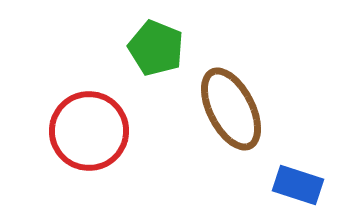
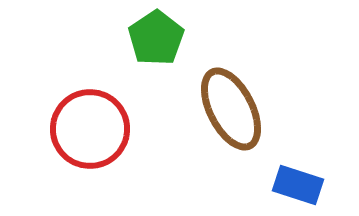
green pentagon: moved 10 px up; rotated 16 degrees clockwise
red circle: moved 1 px right, 2 px up
